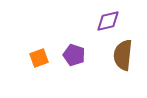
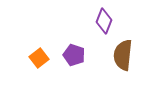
purple diamond: moved 4 px left; rotated 55 degrees counterclockwise
orange square: rotated 18 degrees counterclockwise
